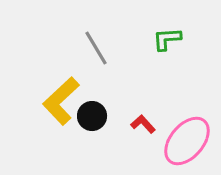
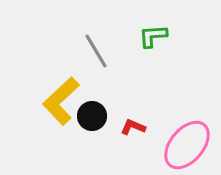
green L-shape: moved 14 px left, 3 px up
gray line: moved 3 px down
red L-shape: moved 10 px left, 3 px down; rotated 25 degrees counterclockwise
pink ellipse: moved 4 px down
